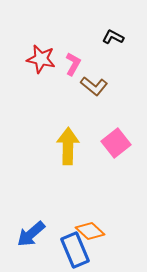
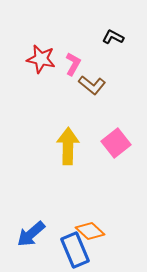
brown L-shape: moved 2 px left, 1 px up
